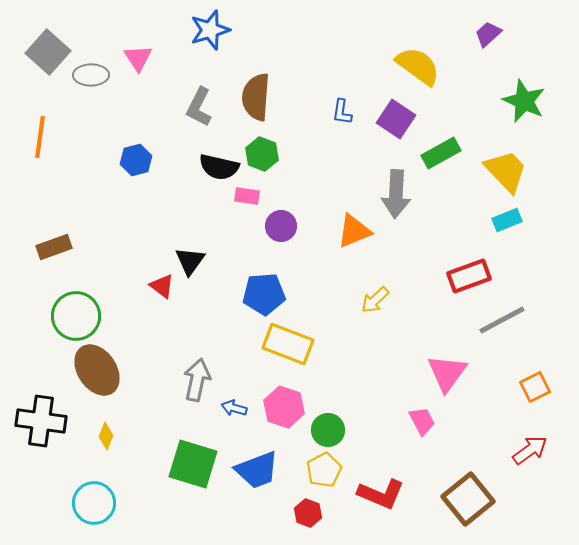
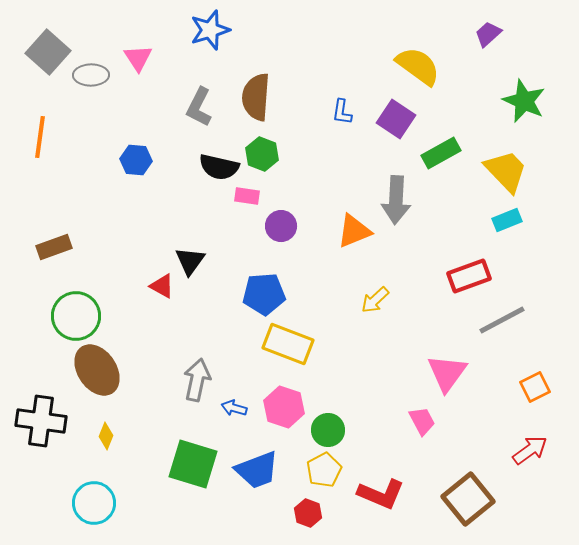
blue hexagon at (136, 160): rotated 20 degrees clockwise
gray arrow at (396, 194): moved 6 px down
red triangle at (162, 286): rotated 8 degrees counterclockwise
